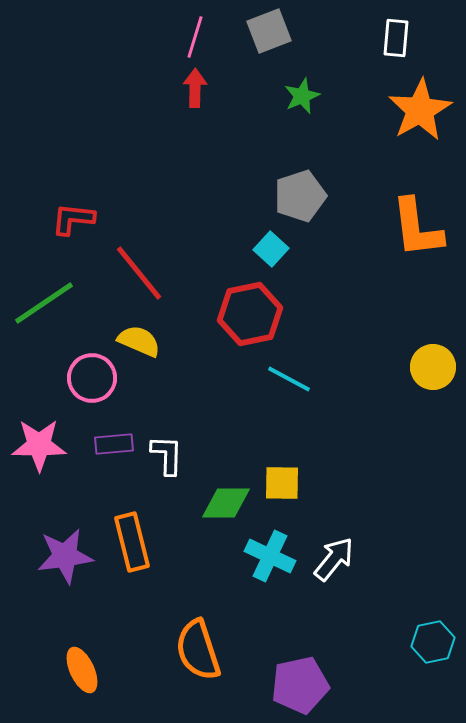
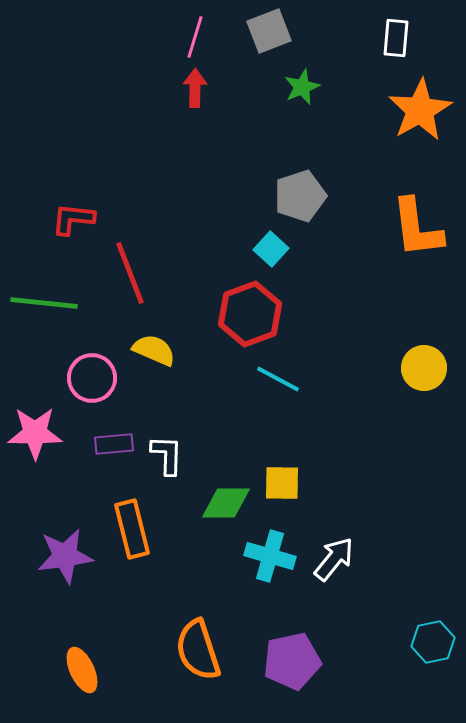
green star: moved 9 px up
red line: moved 9 px left; rotated 18 degrees clockwise
green line: rotated 40 degrees clockwise
red hexagon: rotated 8 degrees counterclockwise
yellow semicircle: moved 15 px right, 9 px down
yellow circle: moved 9 px left, 1 px down
cyan line: moved 11 px left
pink star: moved 4 px left, 12 px up
orange rectangle: moved 13 px up
cyan cross: rotated 9 degrees counterclockwise
purple pentagon: moved 8 px left, 24 px up
